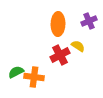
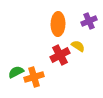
orange cross: rotated 24 degrees counterclockwise
